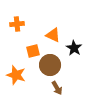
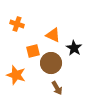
orange cross: rotated 24 degrees clockwise
brown circle: moved 1 px right, 2 px up
